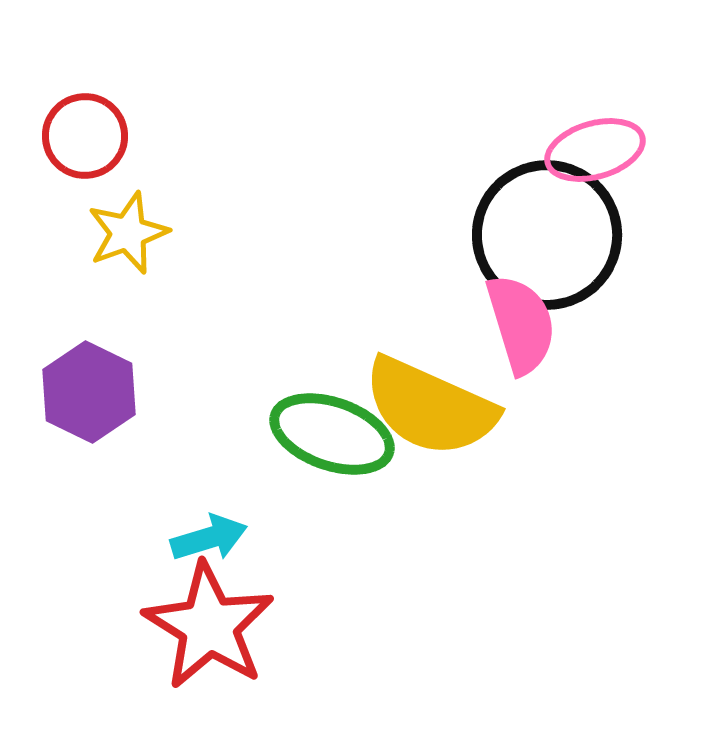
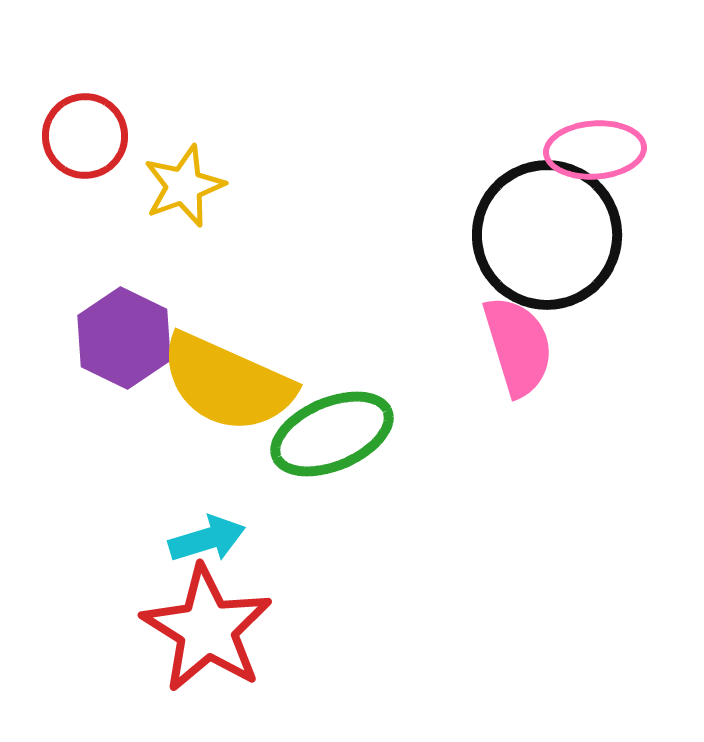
pink ellipse: rotated 12 degrees clockwise
yellow star: moved 56 px right, 47 px up
pink semicircle: moved 3 px left, 22 px down
purple hexagon: moved 35 px right, 54 px up
yellow semicircle: moved 203 px left, 24 px up
green ellipse: rotated 42 degrees counterclockwise
cyan arrow: moved 2 px left, 1 px down
red star: moved 2 px left, 3 px down
